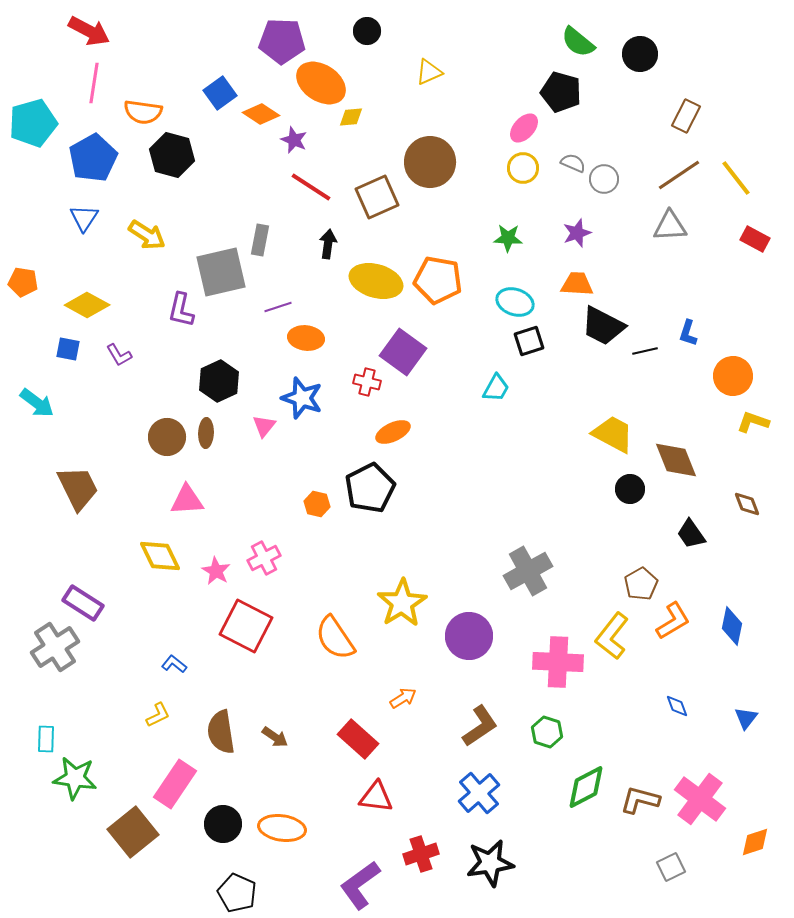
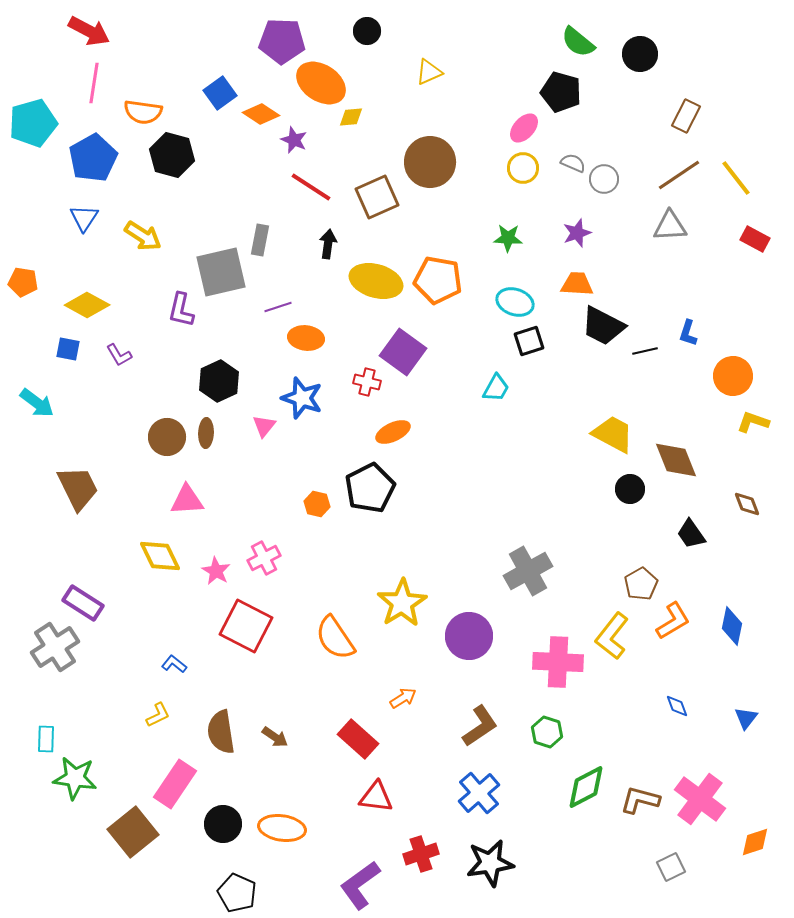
yellow arrow at (147, 235): moved 4 px left, 1 px down
